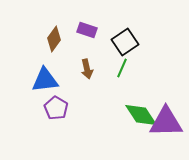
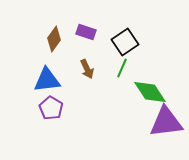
purple rectangle: moved 1 px left, 2 px down
brown arrow: rotated 12 degrees counterclockwise
blue triangle: moved 2 px right
purple pentagon: moved 5 px left
green diamond: moved 9 px right, 23 px up
purple triangle: rotated 6 degrees counterclockwise
